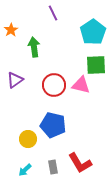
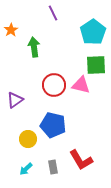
purple triangle: moved 20 px down
red L-shape: moved 1 px right, 3 px up
cyan arrow: moved 1 px right, 1 px up
